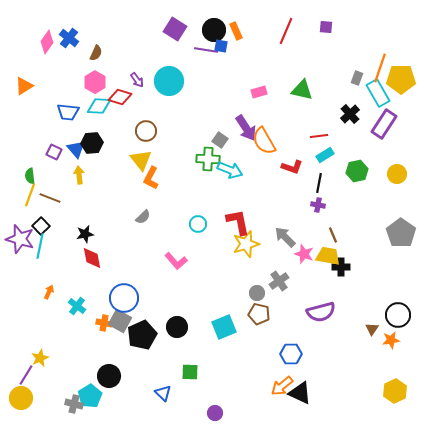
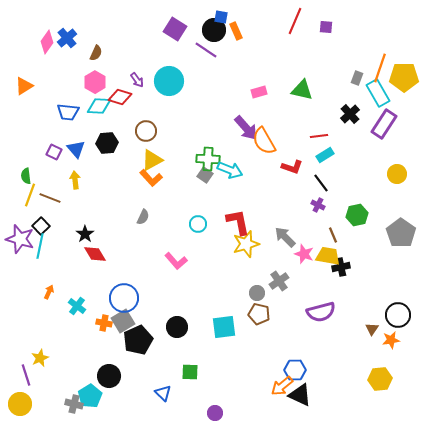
red line at (286, 31): moved 9 px right, 10 px up
blue cross at (69, 38): moved 2 px left; rotated 12 degrees clockwise
blue square at (221, 46): moved 29 px up
purple line at (206, 50): rotated 25 degrees clockwise
yellow pentagon at (401, 79): moved 3 px right, 2 px up
purple arrow at (246, 128): rotated 8 degrees counterclockwise
gray square at (220, 140): moved 15 px left, 35 px down
black hexagon at (92, 143): moved 15 px right
yellow triangle at (141, 160): moved 11 px right; rotated 40 degrees clockwise
green hexagon at (357, 171): moved 44 px down
yellow arrow at (79, 175): moved 4 px left, 5 px down
green semicircle at (30, 176): moved 4 px left
orange L-shape at (151, 178): rotated 70 degrees counterclockwise
black line at (319, 183): moved 2 px right; rotated 48 degrees counterclockwise
purple cross at (318, 205): rotated 16 degrees clockwise
gray semicircle at (143, 217): rotated 21 degrees counterclockwise
black star at (85, 234): rotated 24 degrees counterclockwise
red diamond at (92, 258): moved 3 px right, 4 px up; rotated 20 degrees counterclockwise
black cross at (341, 267): rotated 12 degrees counterclockwise
gray square at (120, 321): moved 3 px right; rotated 30 degrees clockwise
cyan square at (224, 327): rotated 15 degrees clockwise
black pentagon at (142, 335): moved 4 px left, 5 px down
blue hexagon at (291, 354): moved 4 px right, 16 px down
purple line at (26, 375): rotated 50 degrees counterclockwise
yellow hexagon at (395, 391): moved 15 px left, 12 px up; rotated 20 degrees clockwise
black triangle at (300, 393): moved 2 px down
yellow circle at (21, 398): moved 1 px left, 6 px down
